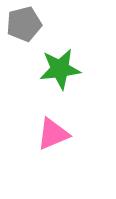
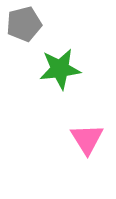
pink triangle: moved 34 px right, 5 px down; rotated 39 degrees counterclockwise
